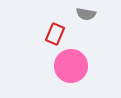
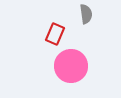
gray semicircle: rotated 108 degrees counterclockwise
